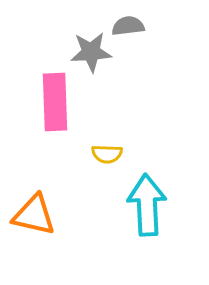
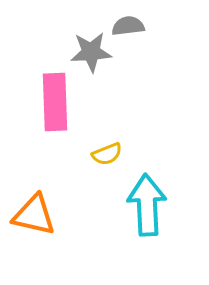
yellow semicircle: rotated 24 degrees counterclockwise
